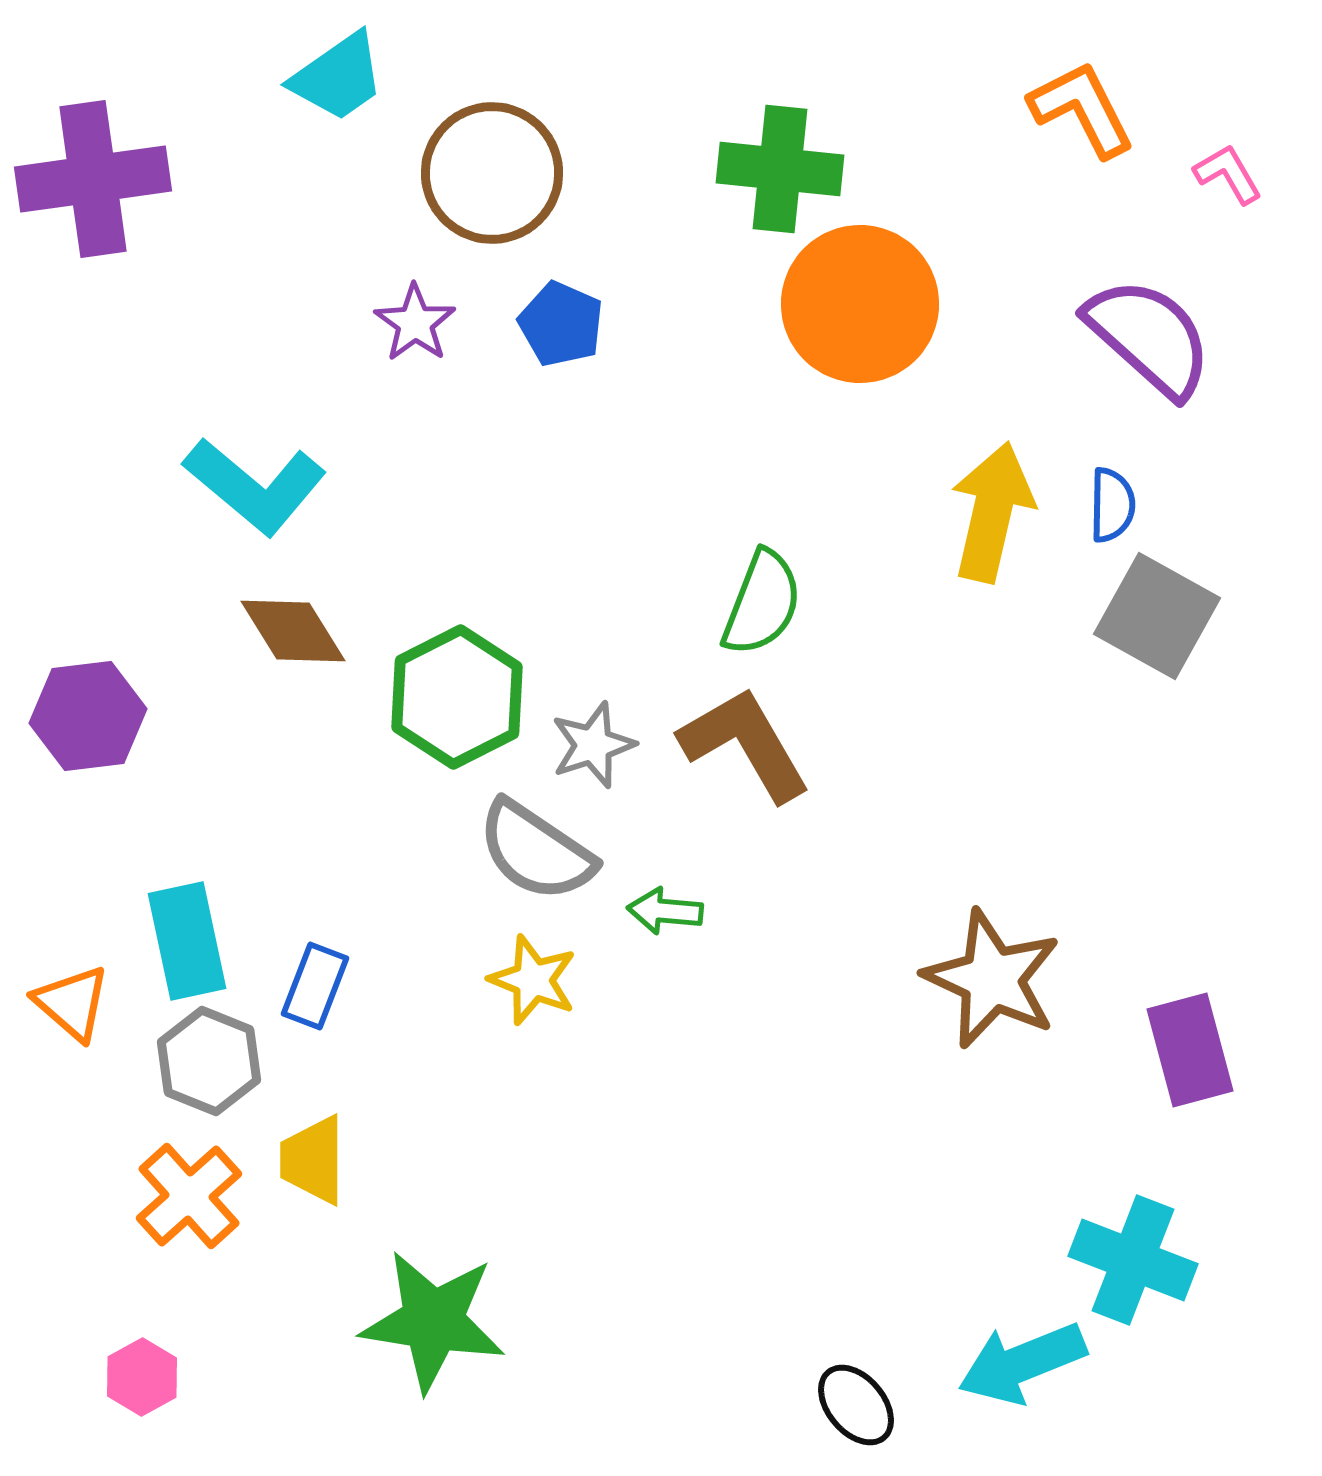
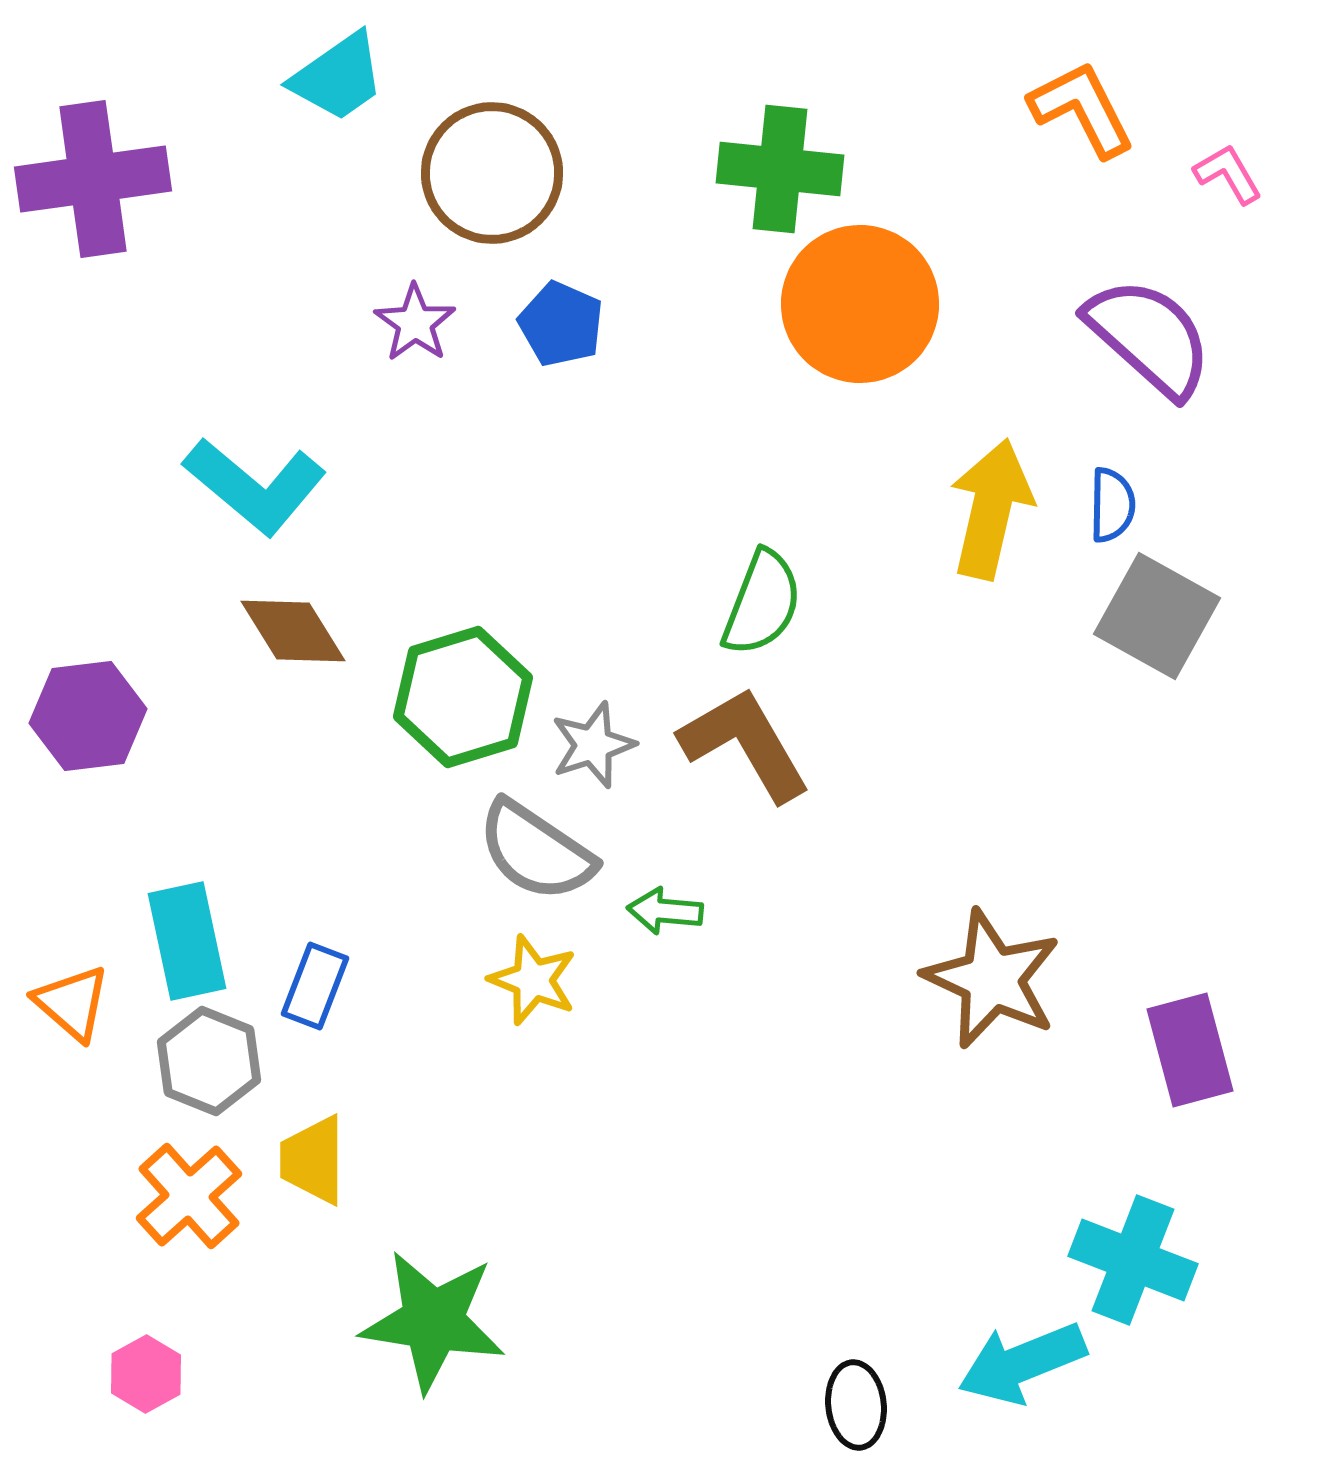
yellow arrow: moved 1 px left, 3 px up
green hexagon: moved 6 px right; rotated 10 degrees clockwise
pink hexagon: moved 4 px right, 3 px up
black ellipse: rotated 34 degrees clockwise
